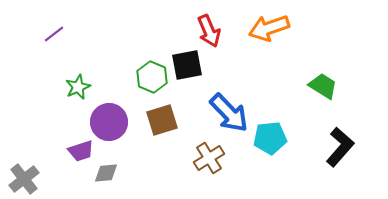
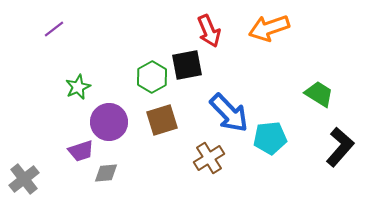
purple line: moved 5 px up
green hexagon: rotated 8 degrees clockwise
green trapezoid: moved 4 px left, 8 px down
